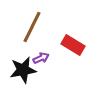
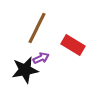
brown line: moved 5 px right, 1 px down
black star: moved 2 px right
